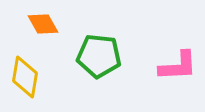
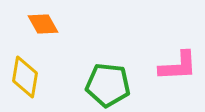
green pentagon: moved 9 px right, 29 px down
